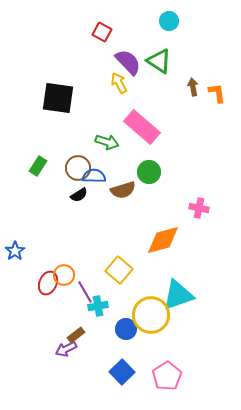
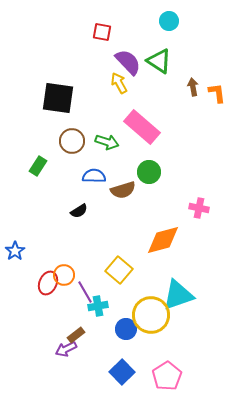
red square: rotated 18 degrees counterclockwise
brown circle: moved 6 px left, 27 px up
black semicircle: moved 16 px down
